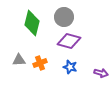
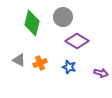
gray circle: moved 1 px left
purple diamond: moved 8 px right; rotated 15 degrees clockwise
gray triangle: rotated 32 degrees clockwise
blue star: moved 1 px left
